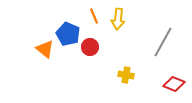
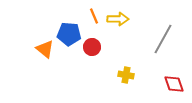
yellow arrow: rotated 95 degrees counterclockwise
blue pentagon: moved 1 px right; rotated 20 degrees counterclockwise
gray line: moved 3 px up
red circle: moved 2 px right
red diamond: rotated 50 degrees clockwise
